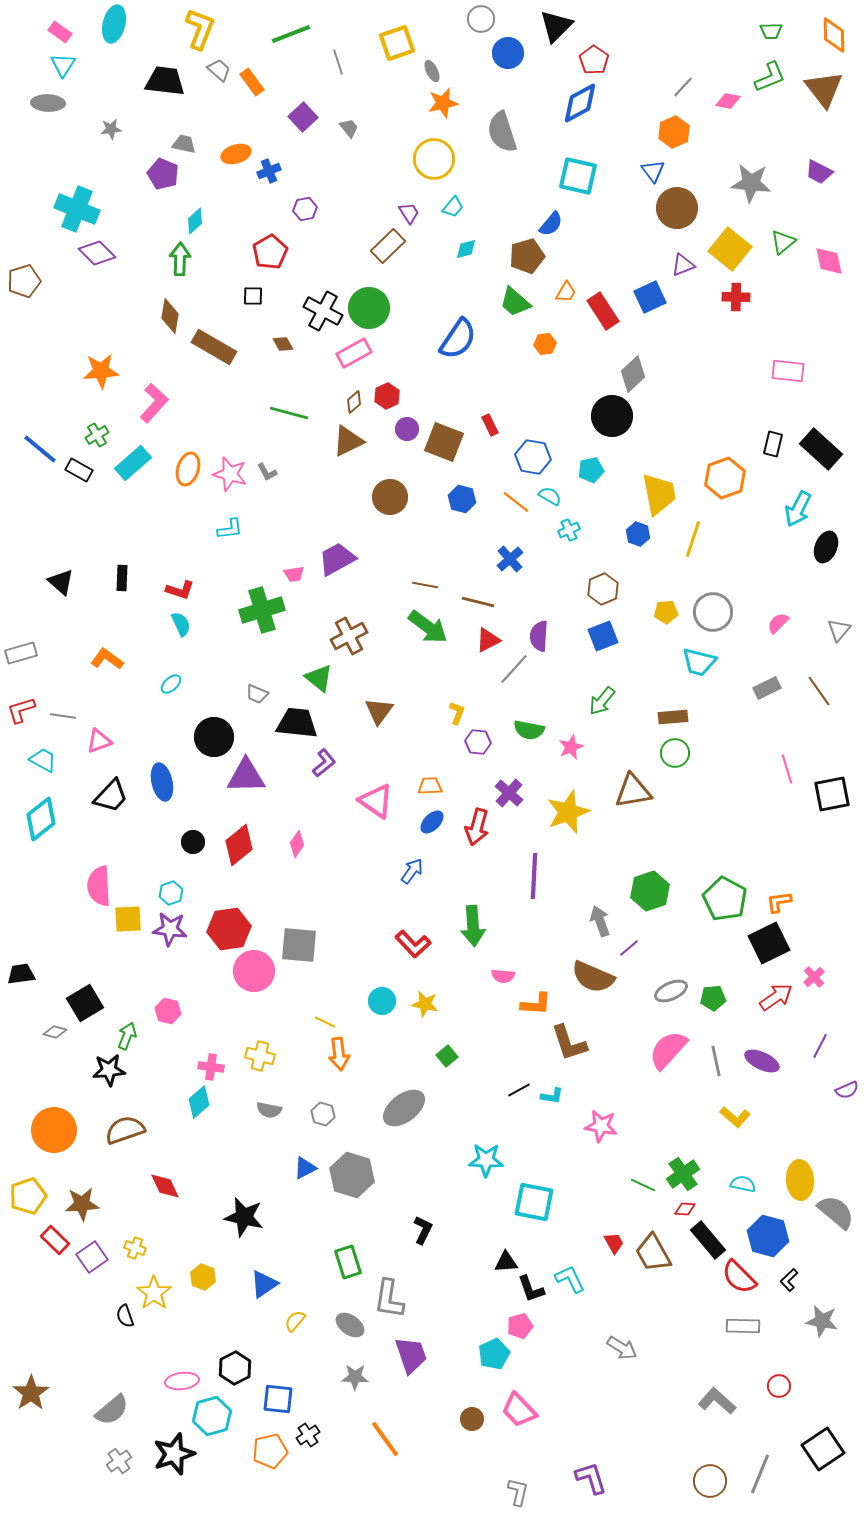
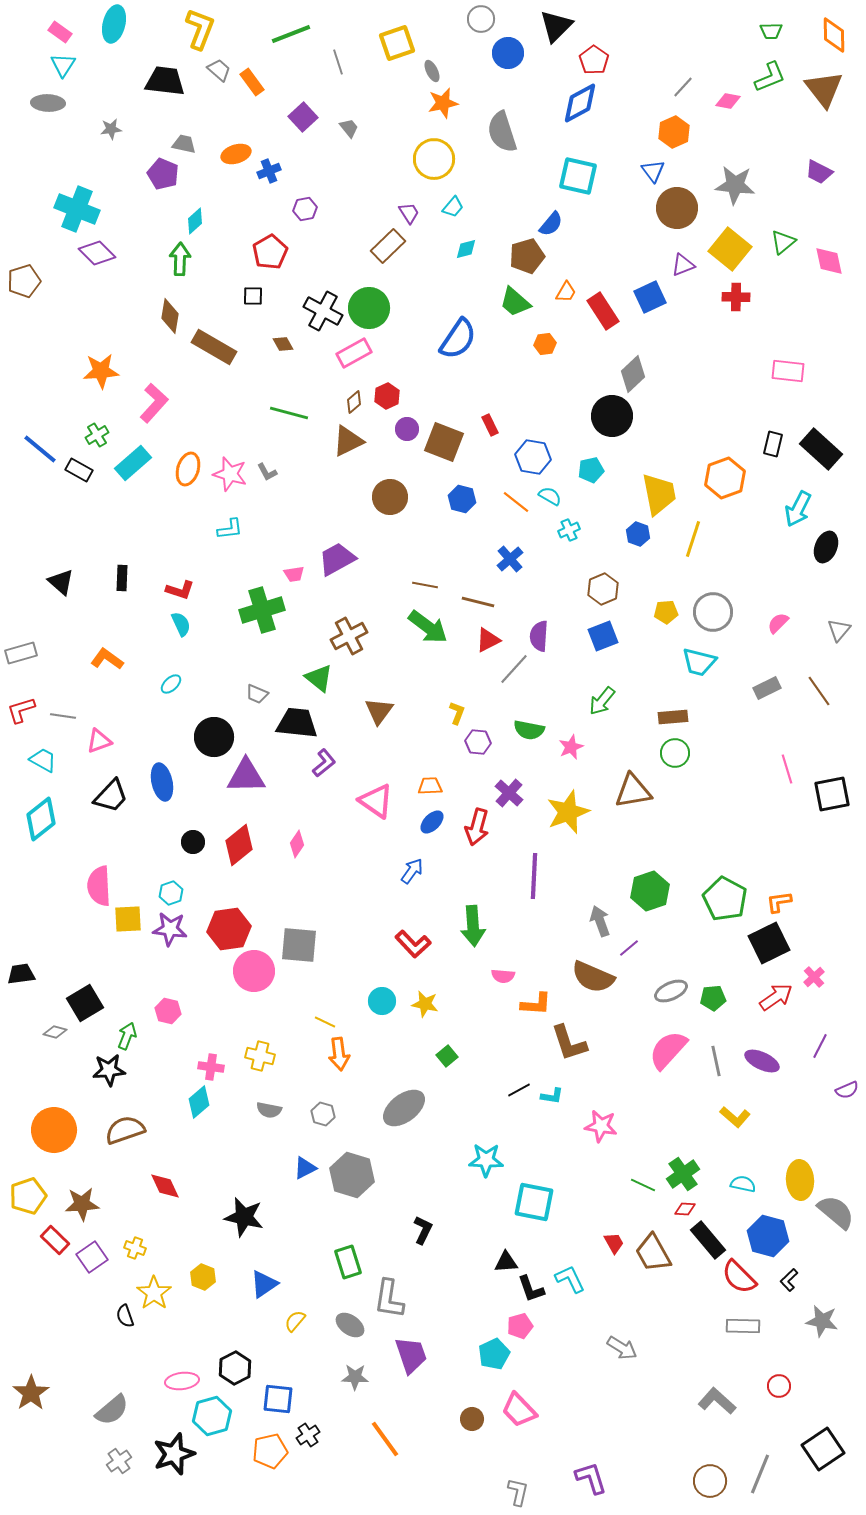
gray star at (751, 183): moved 16 px left, 2 px down
